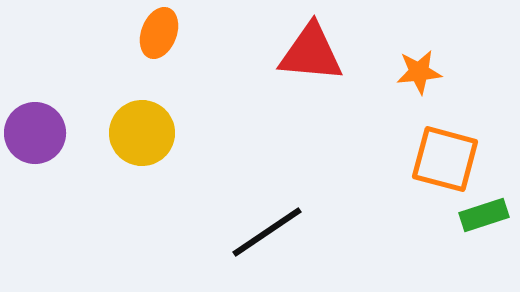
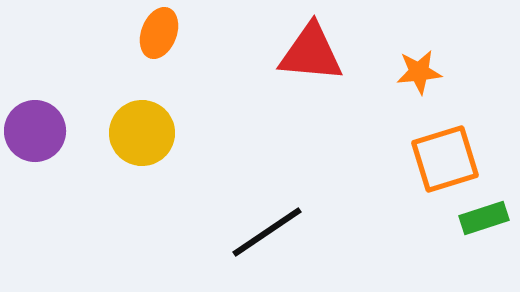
purple circle: moved 2 px up
orange square: rotated 32 degrees counterclockwise
green rectangle: moved 3 px down
